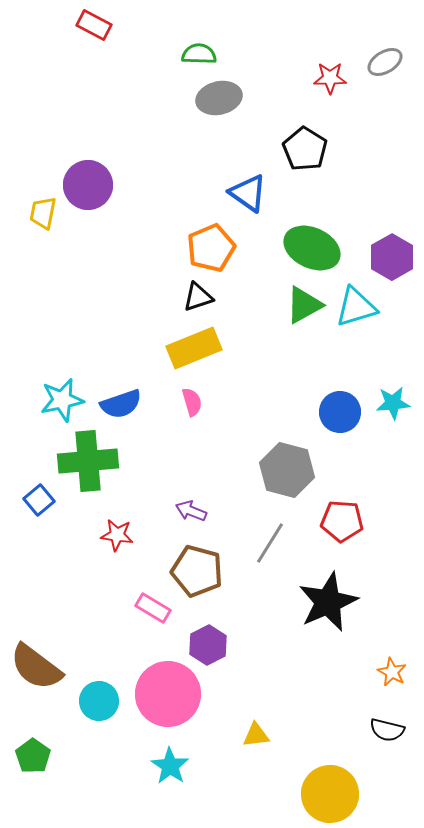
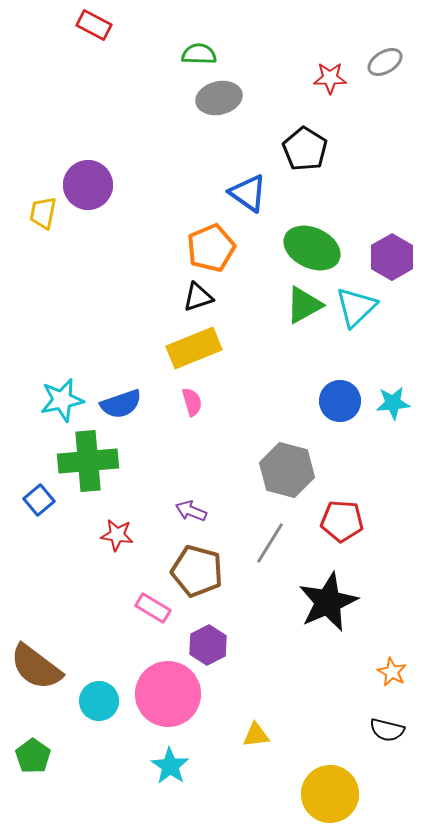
cyan triangle at (356, 307): rotated 27 degrees counterclockwise
blue circle at (340, 412): moved 11 px up
